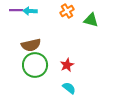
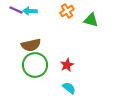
purple line: rotated 24 degrees clockwise
